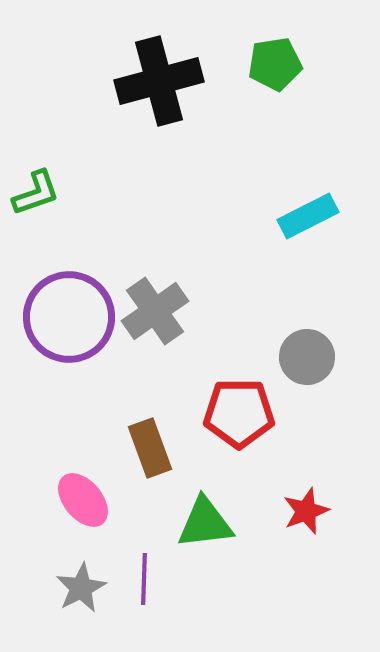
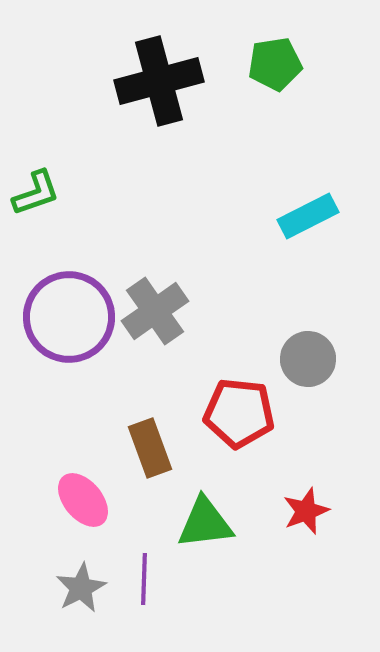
gray circle: moved 1 px right, 2 px down
red pentagon: rotated 6 degrees clockwise
